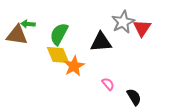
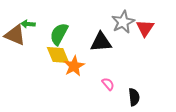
red triangle: moved 3 px right
brown triangle: moved 2 px left; rotated 15 degrees clockwise
black semicircle: rotated 24 degrees clockwise
